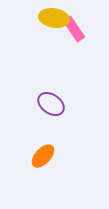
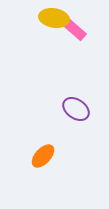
pink rectangle: rotated 15 degrees counterclockwise
purple ellipse: moved 25 px right, 5 px down
